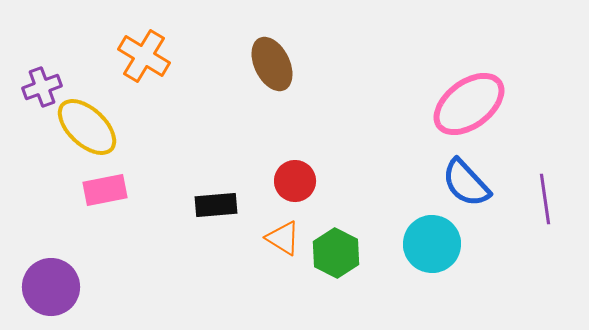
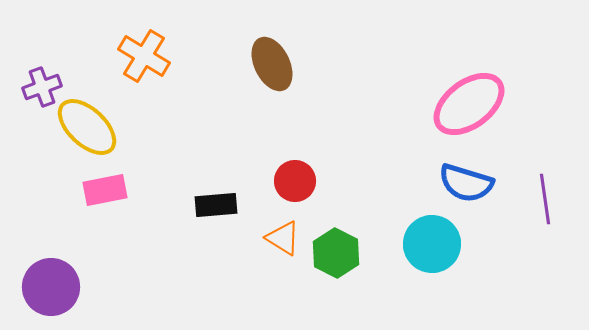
blue semicircle: rotated 30 degrees counterclockwise
